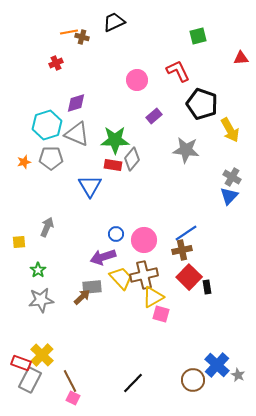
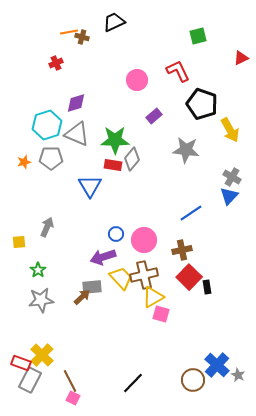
red triangle at (241, 58): rotated 21 degrees counterclockwise
blue line at (186, 233): moved 5 px right, 20 px up
